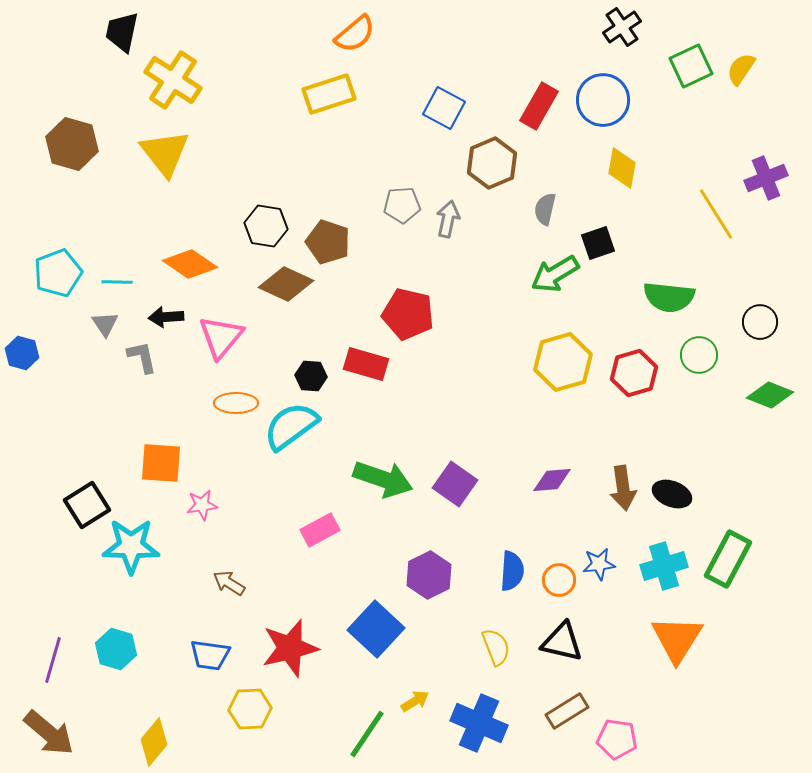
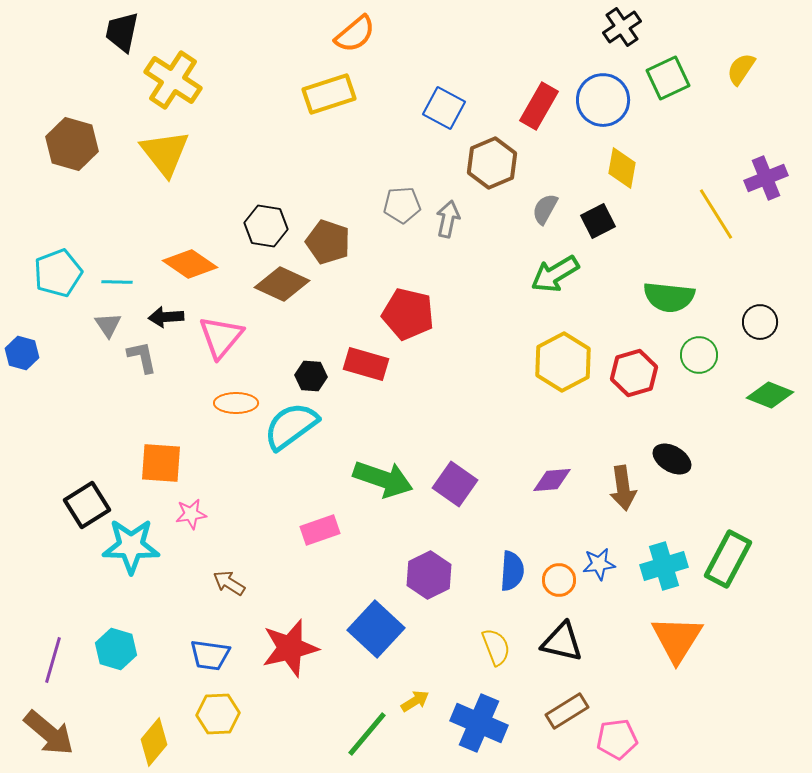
green square at (691, 66): moved 23 px left, 12 px down
gray semicircle at (545, 209): rotated 16 degrees clockwise
black square at (598, 243): moved 22 px up; rotated 8 degrees counterclockwise
brown diamond at (286, 284): moved 4 px left
gray triangle at (105, 324): moved 3 px right, 1 px down
yellow hexagon at (563, 362): rotated 12 degrees counterclockwise
black ellipse at (672, 494): moved 35 px up; rotated 9 degrees clockwise
pink star at (202, 505): moved 11 px left, 9 px down
pink rectangle at (320, 530): rotated 9 degrees clockwise
yellow hexagon at (250, 709): moved 32 px left, 5 px down
green line at (367, 734): rotated 6 degrees clockwise
pink pentagon at (617, 739): rotated 15 degrees counterclockwise
